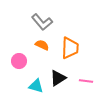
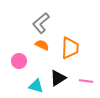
gray L-shape: moved 1 px left, 1 px down; rotated 90 degrees clockwise
